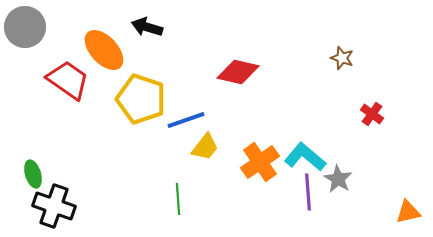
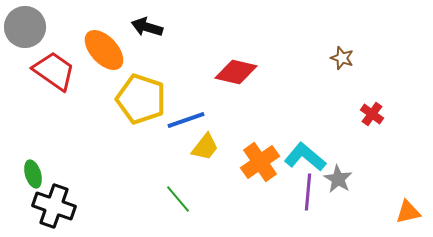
red diamond: moved 2 px left
red trapezoid: moved 14 px left, 9 px up
purple line: rotated 9 degrees clockwise
green line: rotated 36 degrees counterclockwise
